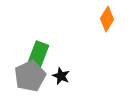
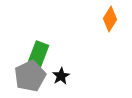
orange diamond: moved 3 px right
black star: rotated 18 degrees clockwise
